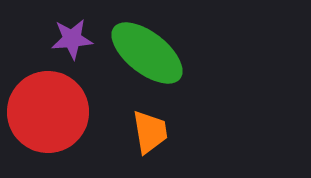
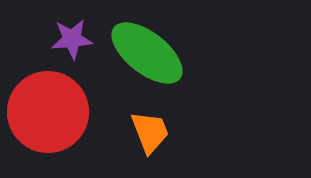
orange trapezoid: rotated 12 degrees counterclockwise
